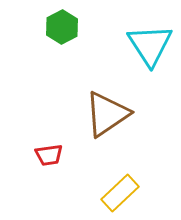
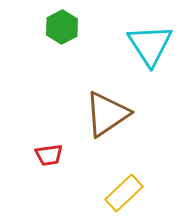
yellow rectangle: moved 4 px right
